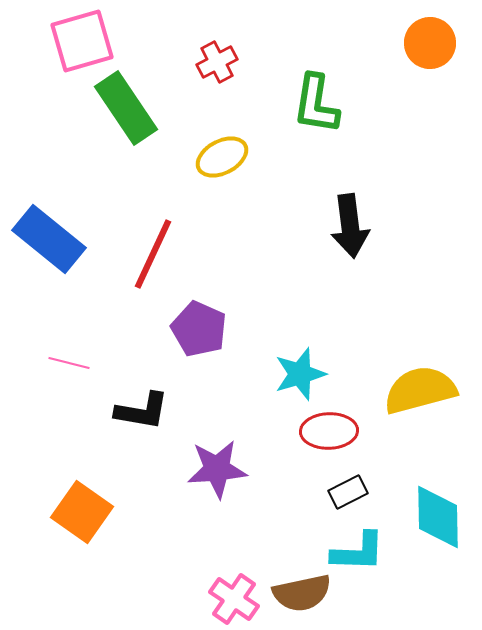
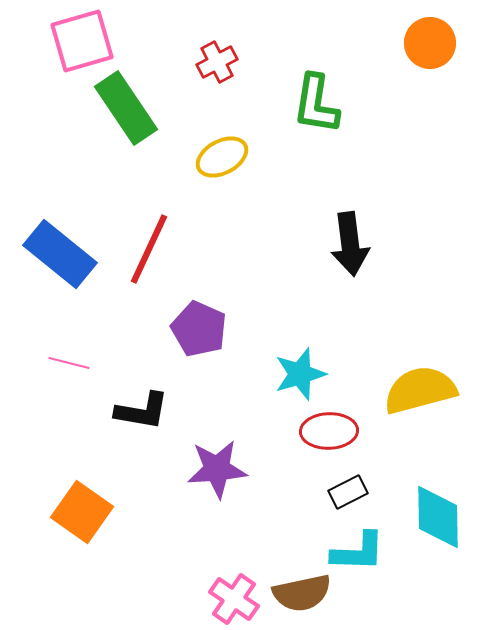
black arrow: moved 18 px down
blue rectangle: moved 11 px right, 15 px down
red line: moved 4 px left, 5 px up
